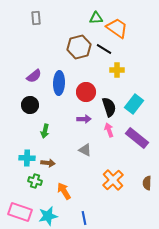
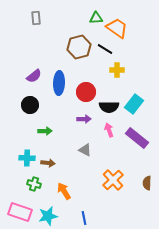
black line: moved 1 px right
black semicircle: rotated 108 degrees clockwise
green arrow: rotated 104 degrees counterclockwise
green cross: moved 1 px left, 3 px down
